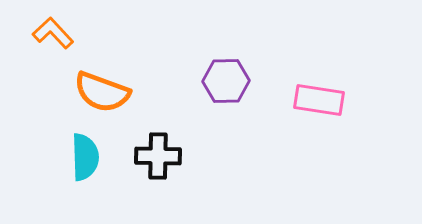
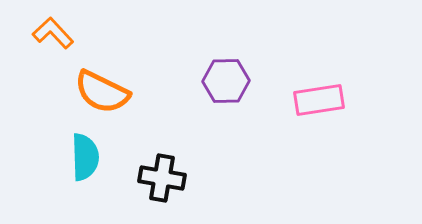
orange semicircle: rotated 6 degrees clockwise
pink rectangle: rotated 18 degrees counterclockwise
black cross: moved 4 px right, 22 px down; rotated 9 degrees clockwise
